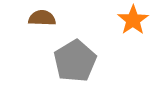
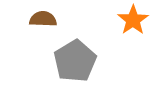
brown semicircle: moved 1 px right, 1 px down
